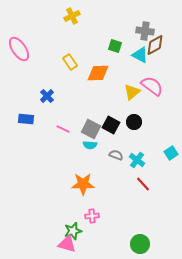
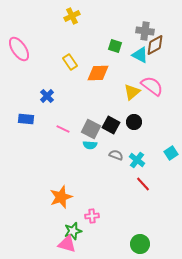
orange star: moved 22 px left, 13 px down; rotated 20 degrees counterclockwise
